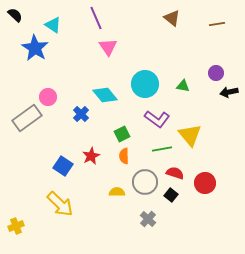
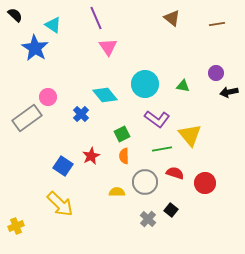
black square: moved 15 px down
